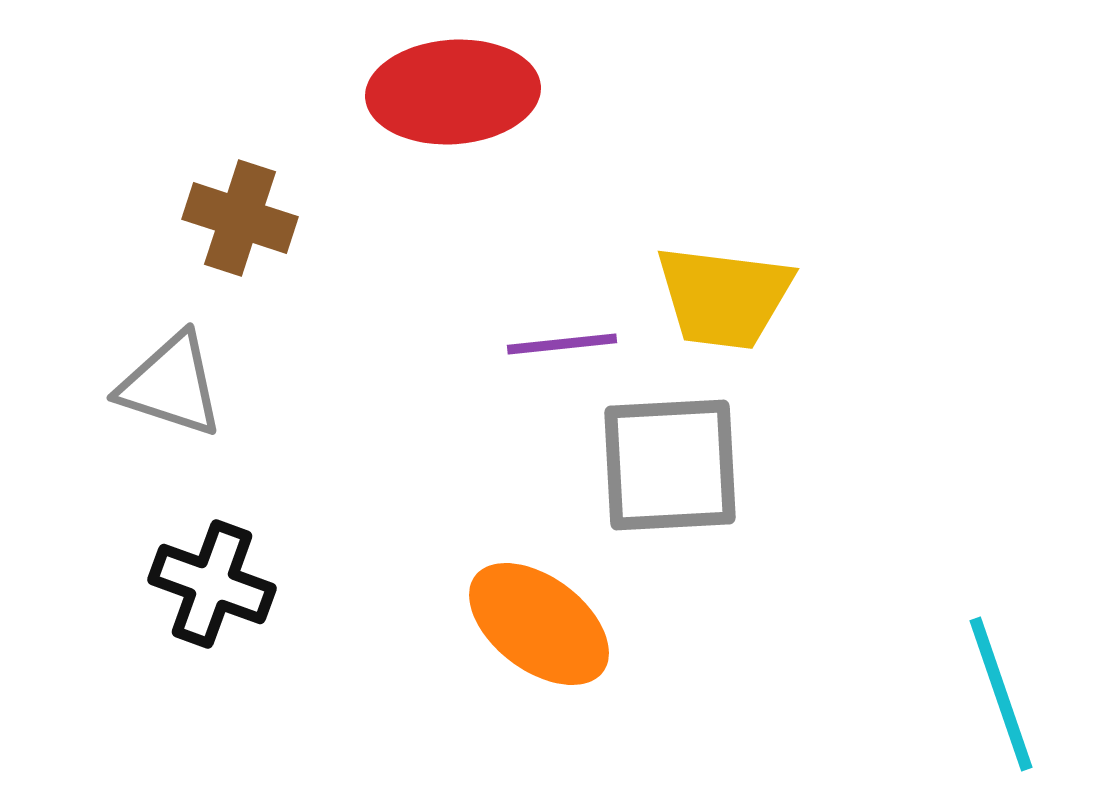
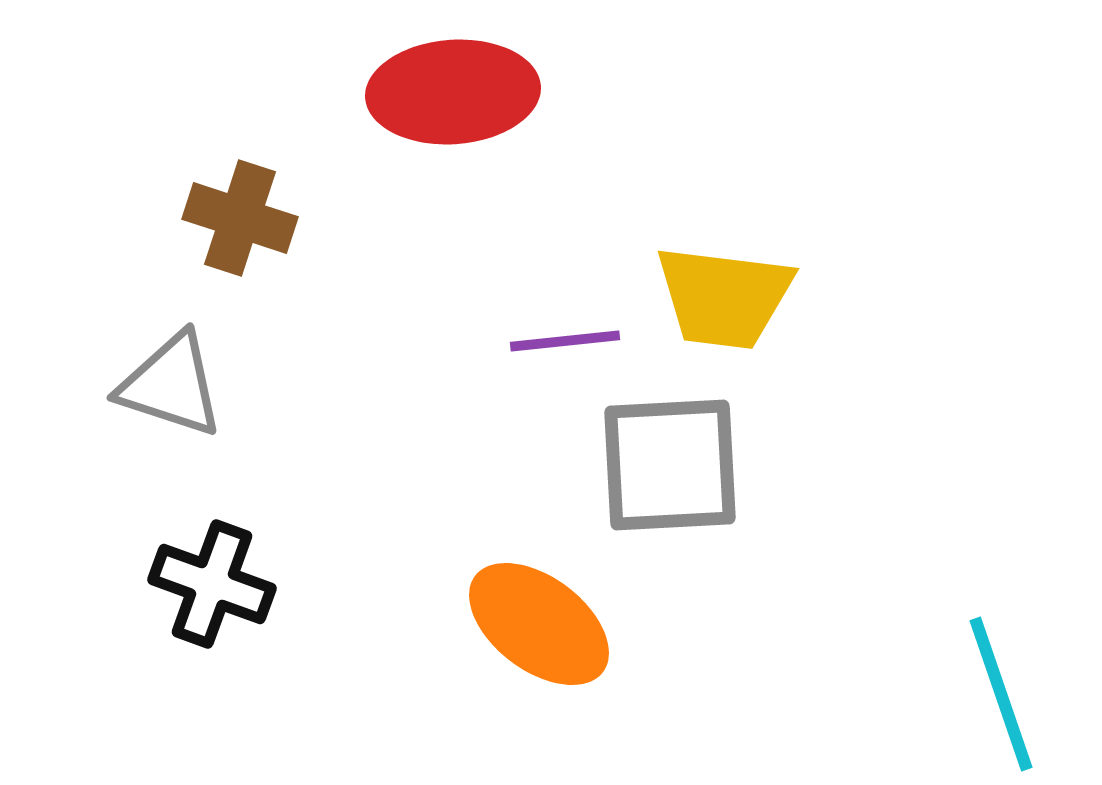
purple line: moved 3 px right, 3 px up
